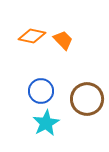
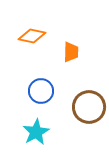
orange trapezoid: moved 8 px right, 12 px down; rotated 45 degrees clockwise
brown circle: moved 2 px right, 8 px down
cyan star: moved 10 px left, 9 px down
